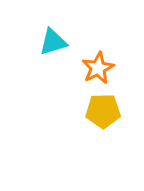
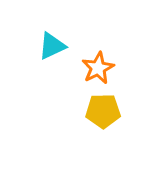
cyan triangle: moved 1 px left, 4 px down; rotated 8 degrees counterclockwise
